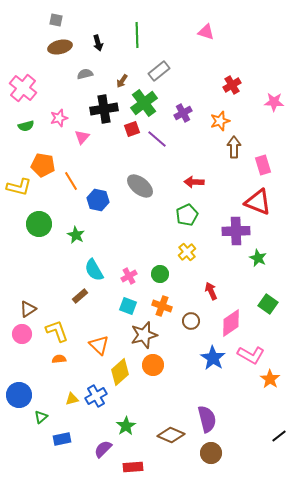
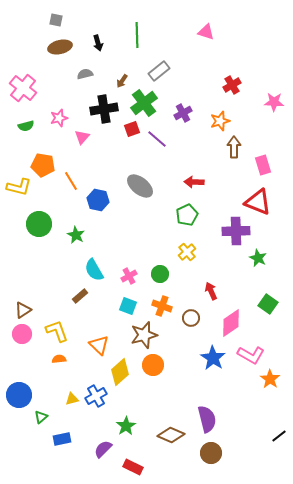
brown triangle at (28, 309): moved 5 px left, 1 px down
brown circle at (191, 321): moved 3 px up
red rectangle at (133, 467): rotated 30 degrees clockwise
